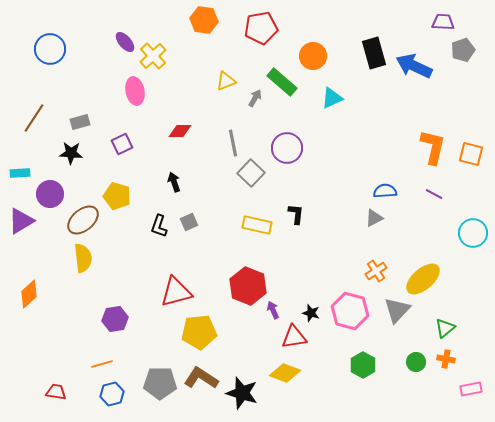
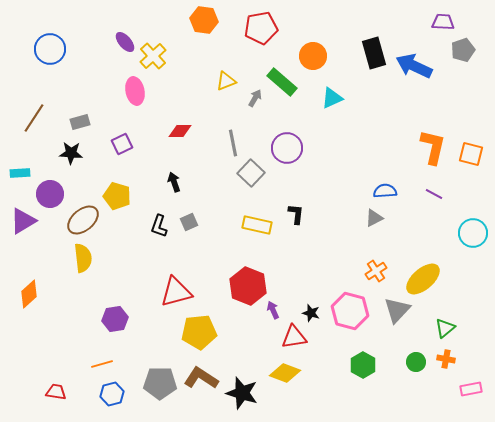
purple triangle at (21, 221): moved 2 px right
